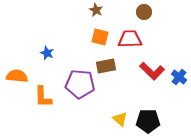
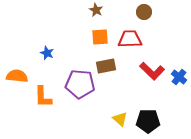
orange square: rotated 18 degrees counterclockwise
